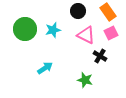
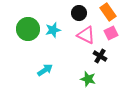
black circle: moved 1 px right, 2 px down
green circle: moved 3 px right
cyan arrow: moved 2 px down
green star: moved 3 px right, 1 px up
